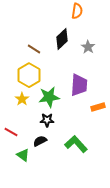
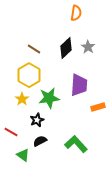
orange semicircle: moved 1 px left, 2 px down
black diamond: moved 4 px right, 9 px down
green star: moved 1 px down
black star: moved 10 px left; rotated 24 degrees counterclockwise
